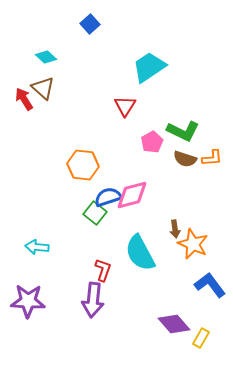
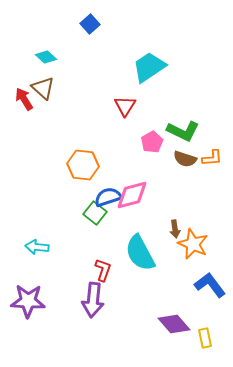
yellow rectangle: moved 4 px right; rotated 42 degrees counterclockwise
